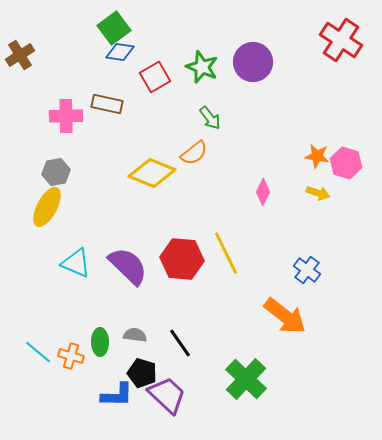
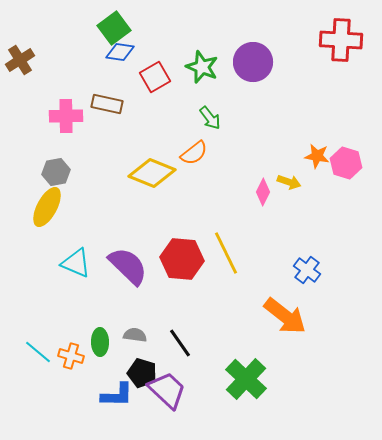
red cross: rotated 30 degrees counterclockwise
brown cross: moved 5 px down
yellow arrow: moved 29 px left, 11 px up
purple trapezoid: moved 5 px up
